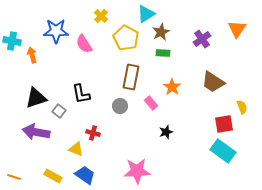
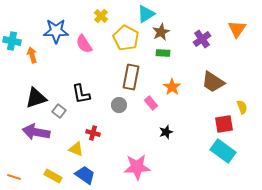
gray circle: moved 1 px left, 1 px up
pink star: moved 4 px up
